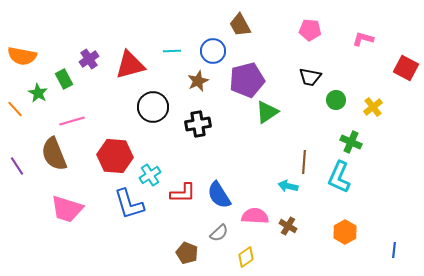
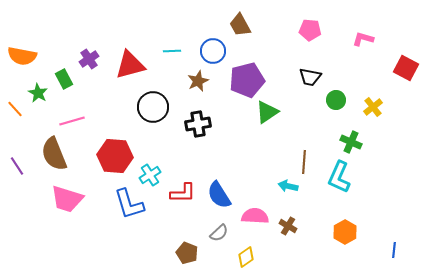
pink trapezoid: moved 10 px up
